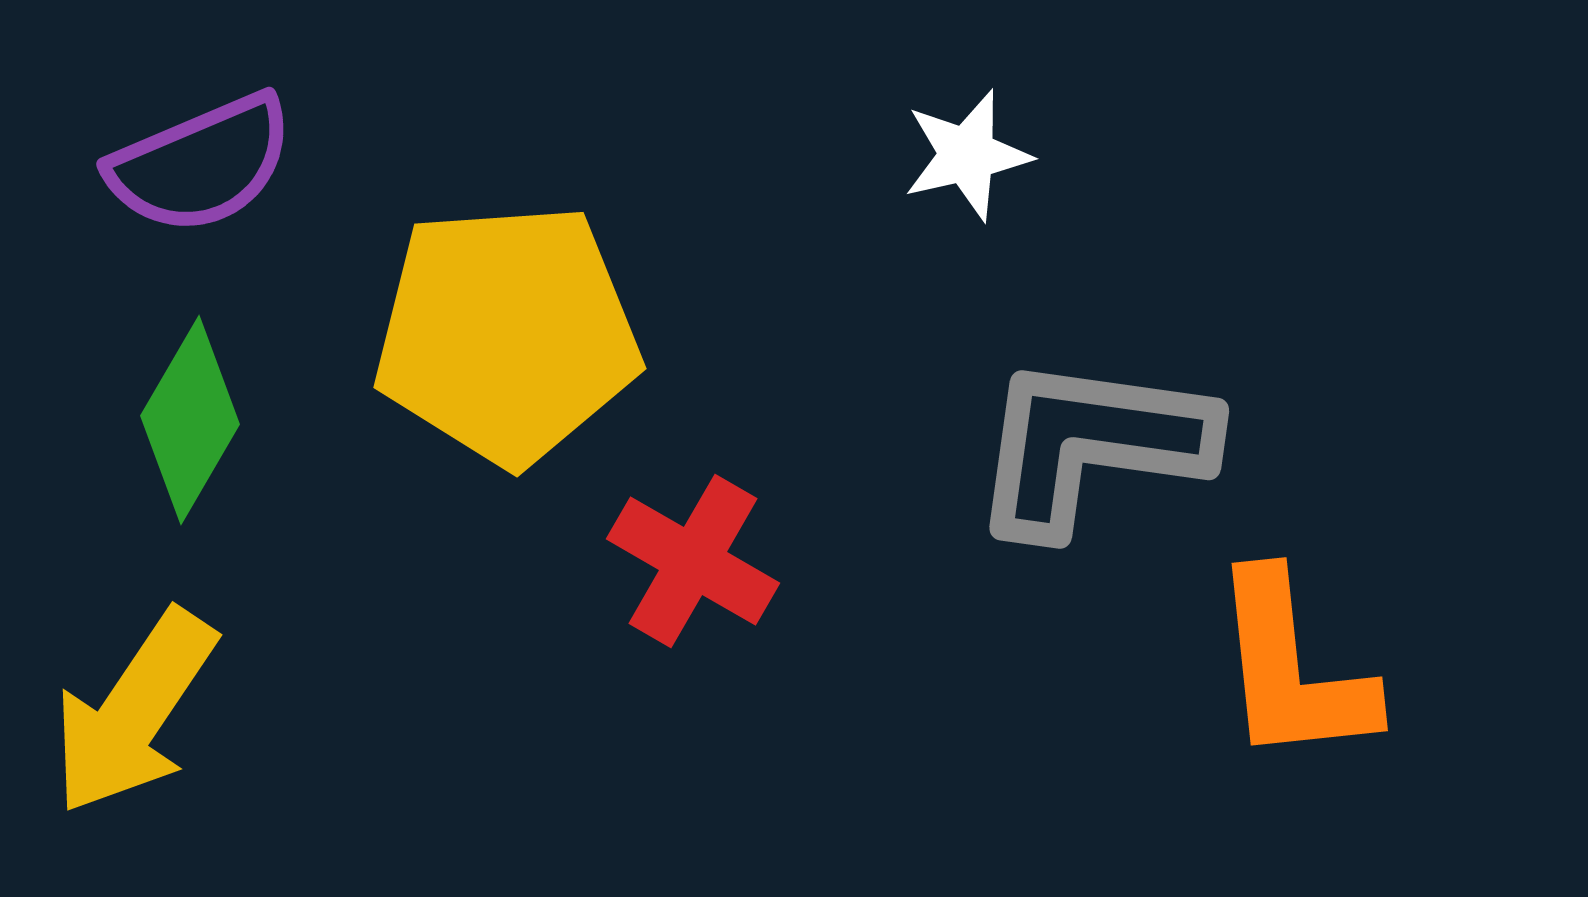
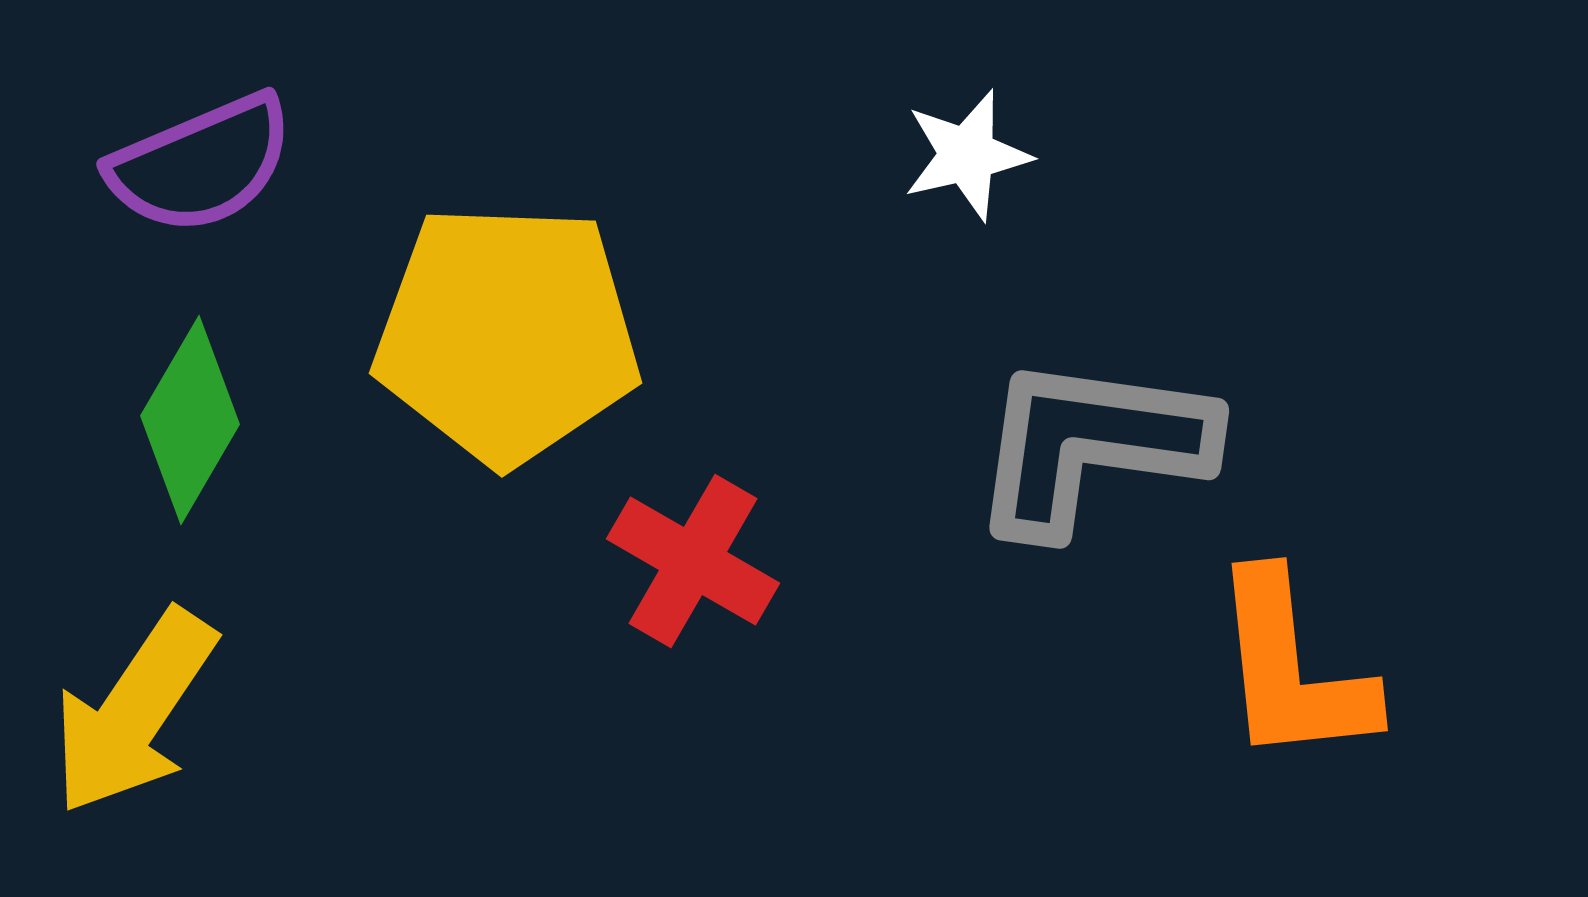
yellow pentagon: rotated 6 degrees clockwise
